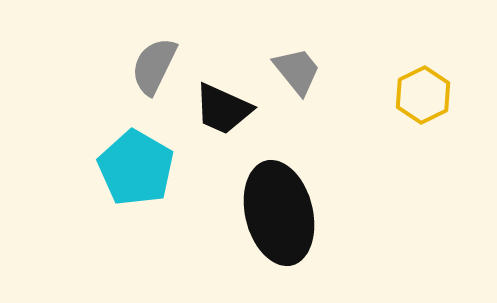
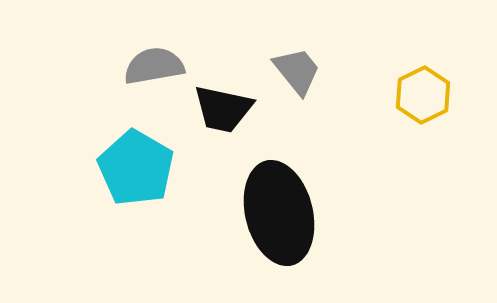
gray semicircle: rotated 54 degrees clockwise
black trapezoid: rotated 12 degrees counterclockwise
